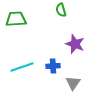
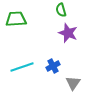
purple star: moved 7 px left, 11 px up
blue cross: rotated 24 degrees counterclockwise
